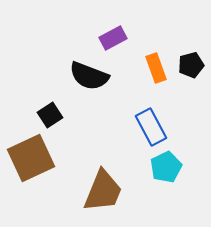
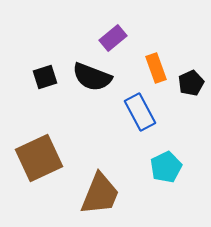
purple rectangle: rotated 12 degrees counterclockwise
black pentagon: moved 18 px down; rotated 10 degrees counterclockwise
black semicircle: moved 3 px right, 1 px down
black square: moved 5 px left, 38 px up; rotated 15 degrees clockwise
blue rectangle: moved 11 px left, 15 px up
brown square: moved 8 px right
brown trapezoid: moved 3 px left, 3 px down
